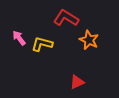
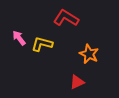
orange star: moved 14 px down
